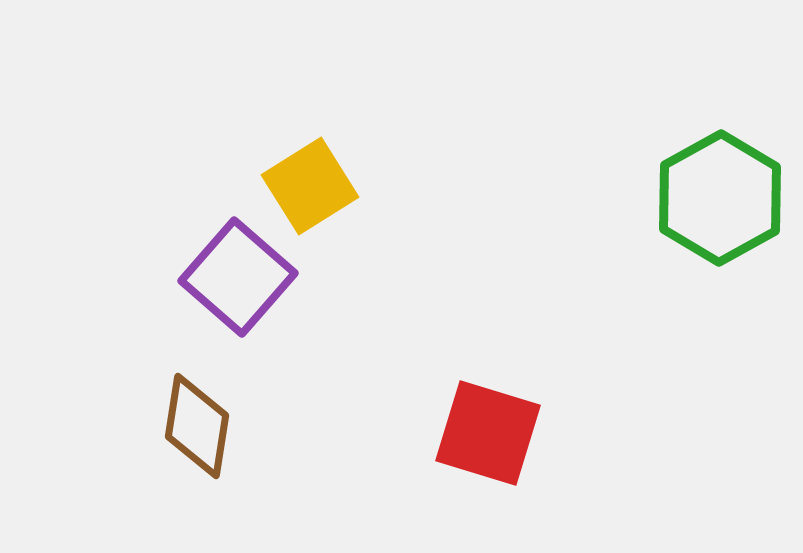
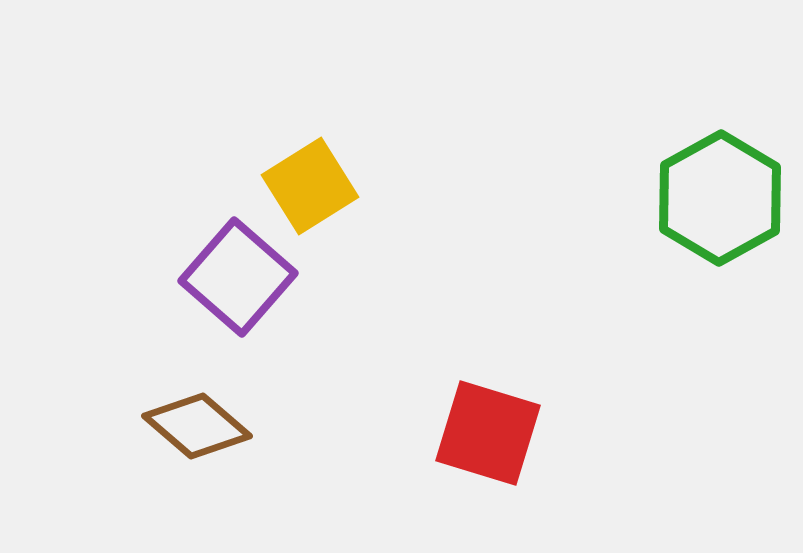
brown diamond: rotated 58 degrees counterclockwise
